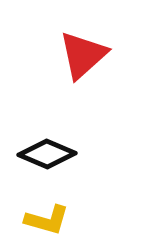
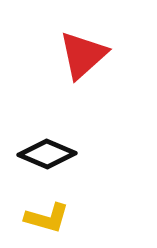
yellow L-shape: moved 2 px up
